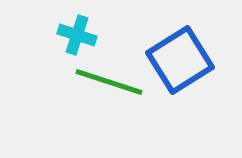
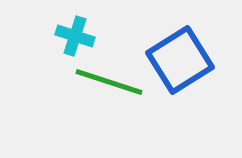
cyan cross: moved 2 px left, 1 px down
